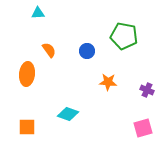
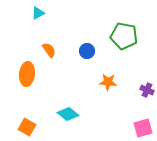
cyan triangle: rotated 24 degrees counterclockwise
cyan diamond: rotated 20 degrees clockwise
orange square: rotated 30 degrees clockwise
